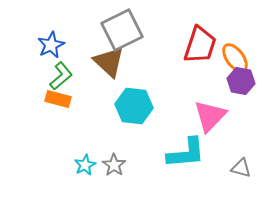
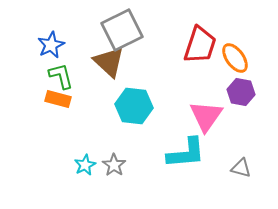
green L-shape: rotated 64 degrees counterclockwise
purple hexagon: moved 11 px down
pink triangle: moved 4 px left; rotated 9 degrees counterclockwise
